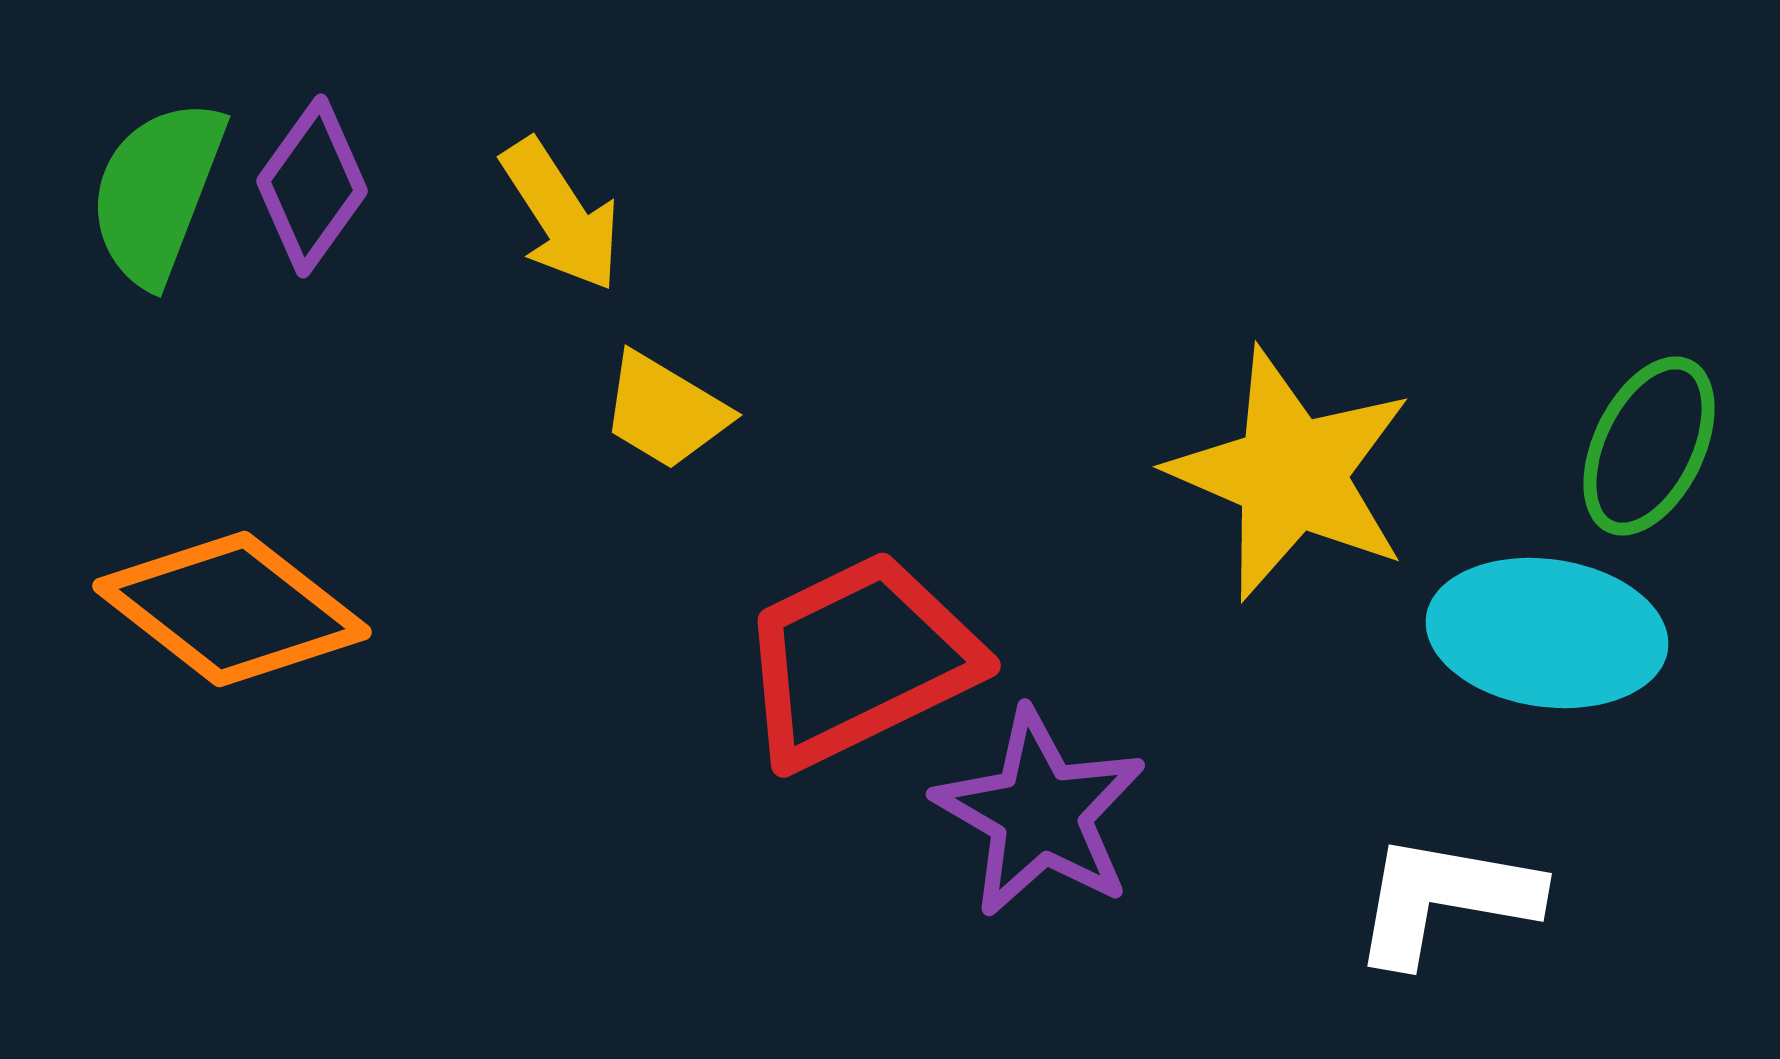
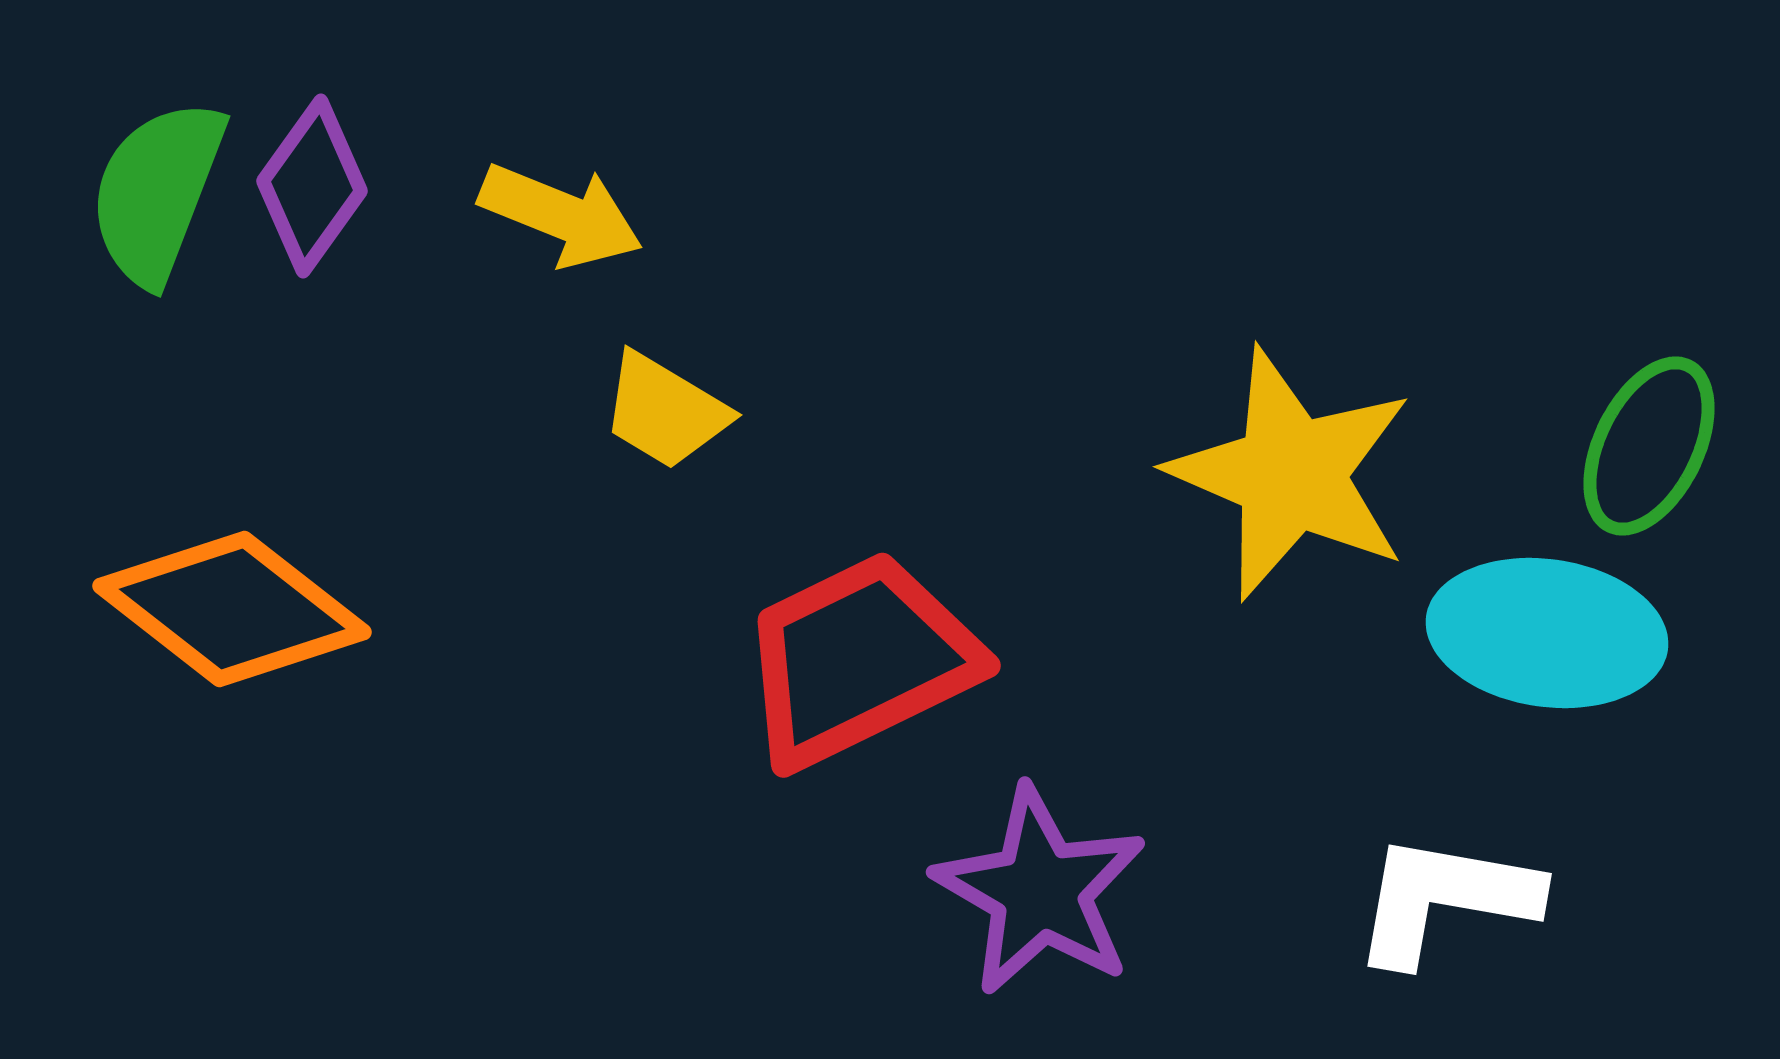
yellow arrow: rotated 35 degrees counterclockwise
purple star: moved 78 px down
